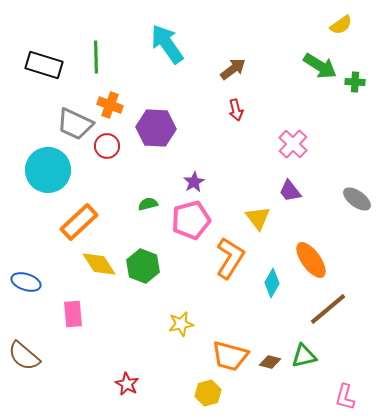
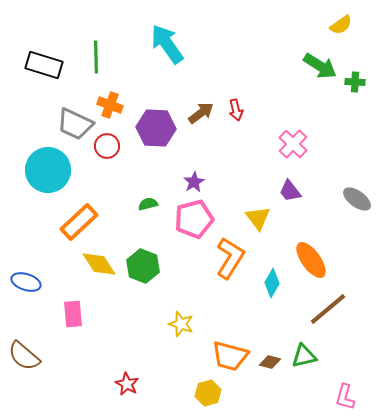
brown arrow: moved 32 px left, 44 px down
pink pentagon: moved 3 px right, 1 px up
yellow star: rotated 30 degrees clockwise
